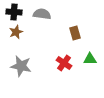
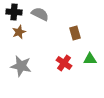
gray semicircle: moved 2 px left; rotated 18 degrees clockwise
brown star: moved 3 px right
